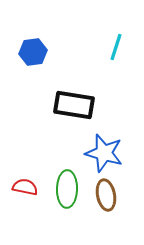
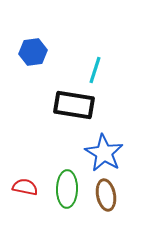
cyan line: moved 21 px left, 23 px down
blue star: rotated 15 degrees clockwise
